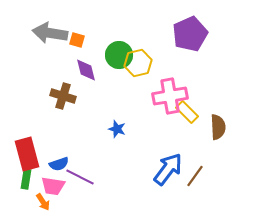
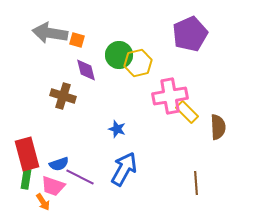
blue arrow: moved 44 px left; rotated 8 degrees counterclockwise
brown line: moved 1 px right, 7 px down; rotated 40 degrees counterclockwise
pink trapezoid: rotated 10 degrees clockwise
